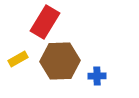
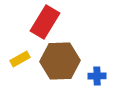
yellow rectangle: moved 2 px right
